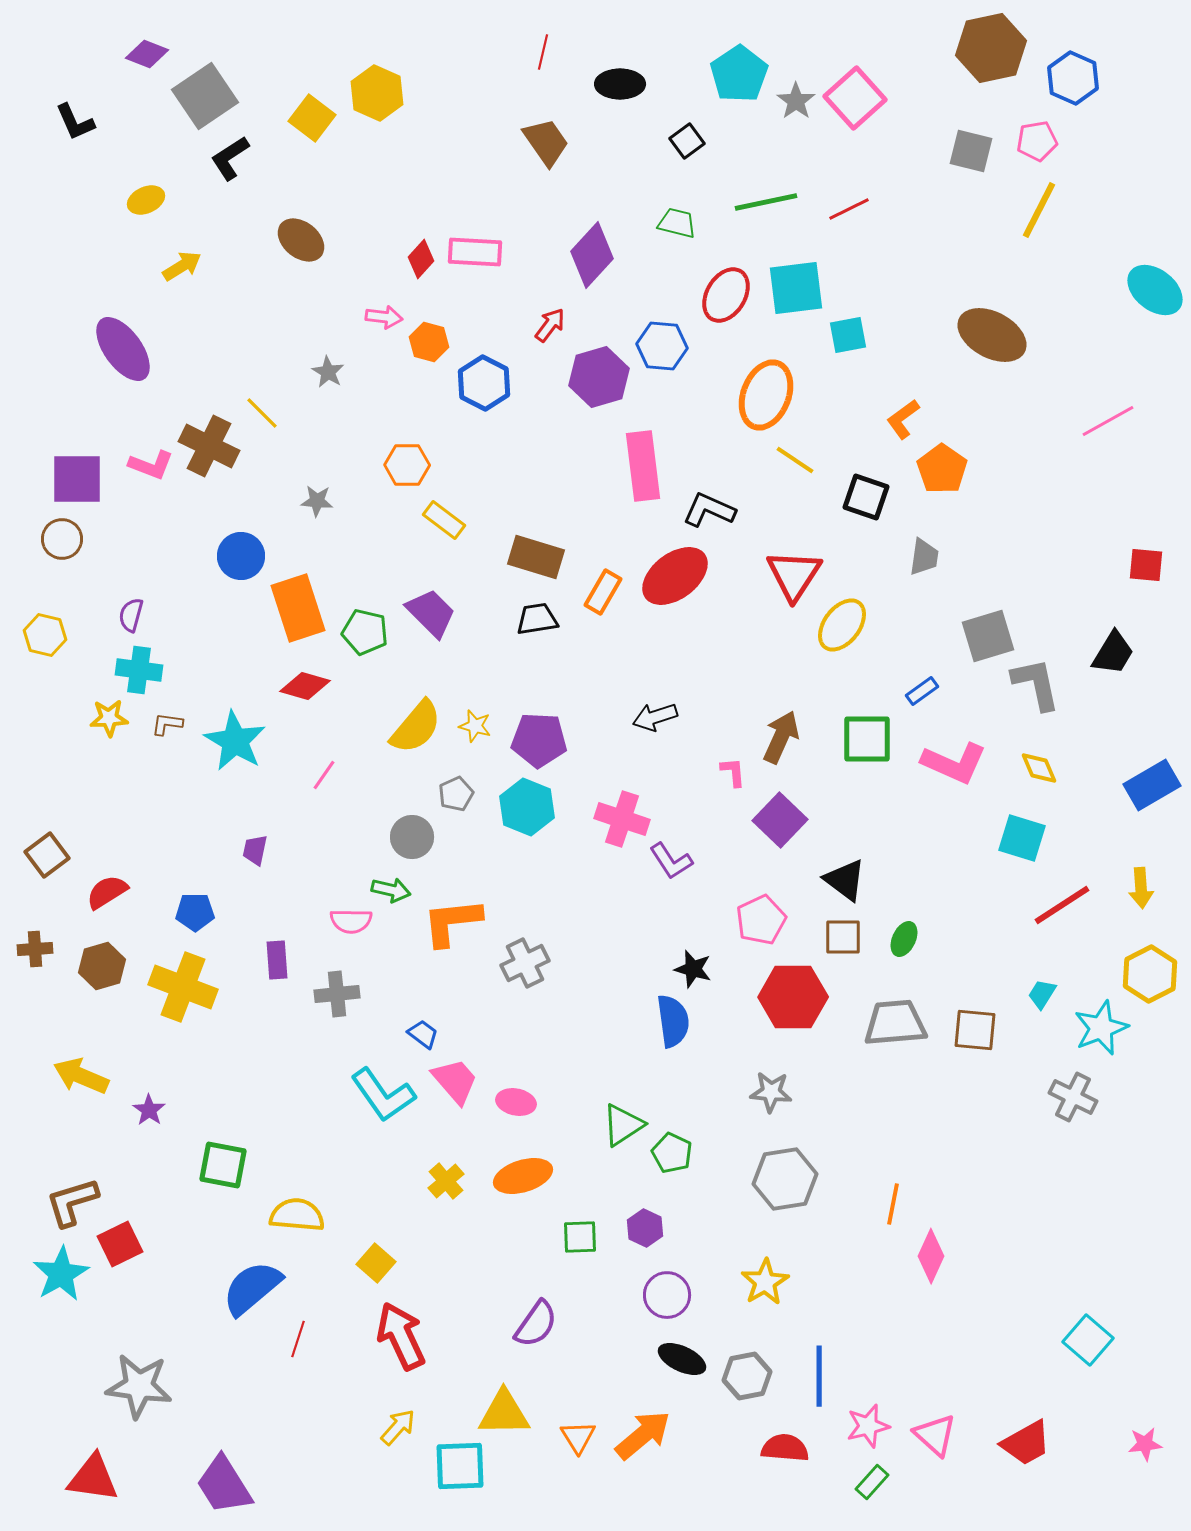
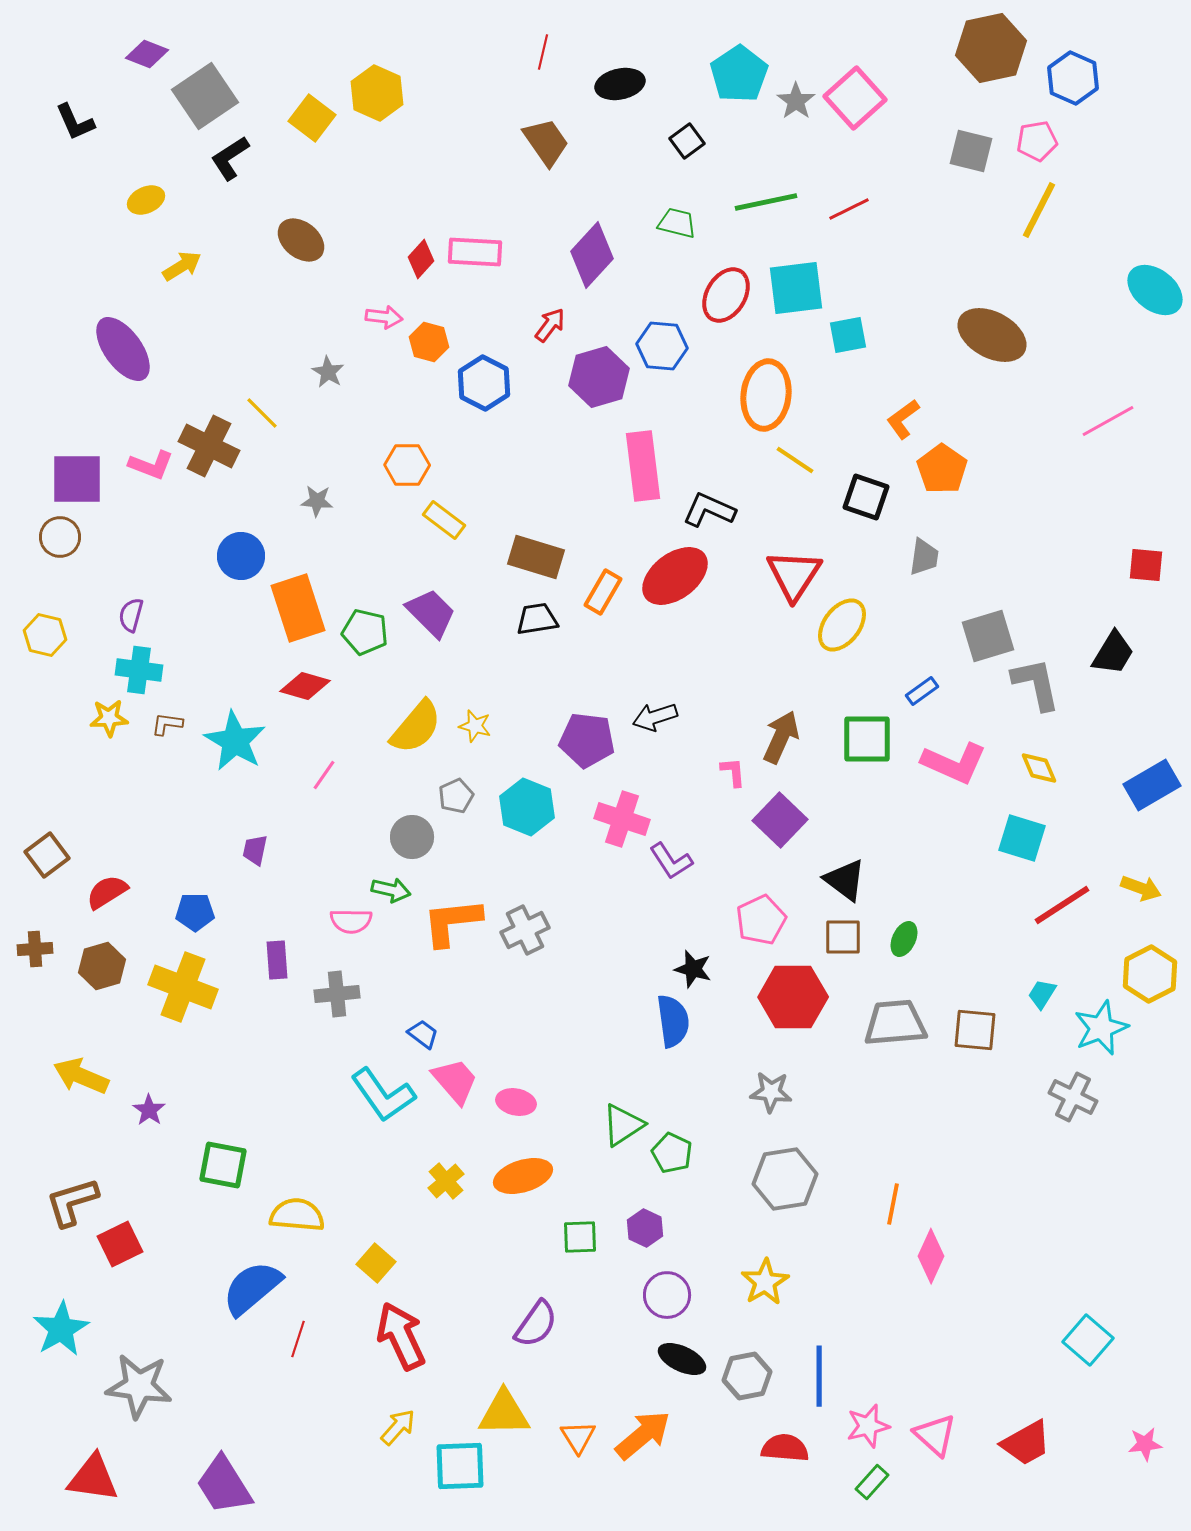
black ellipse at (620, 84): rotated 12 degrees counterclockwise
orange ellipse at (766, 395): rotated 14 degrees counterclockwise
brown circle at (62, 539): moved 2 px left, 2 px up
purple pentagon at (539, 740): moved 48 px right; rotated 4 degrees clockwise
gray pentagon at (456, 794): moved 2 px down
yellow arrow at (1141, 888): rotated 66 degrees counterclockwise
gray cross at (525, 963): moved 33 px up
cyan star at (61, 1274): moved 55 px down
